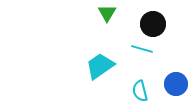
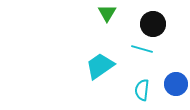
cyan semicircle: moved 2 px right, 1 px up; rotated 20 degrees clockwise
